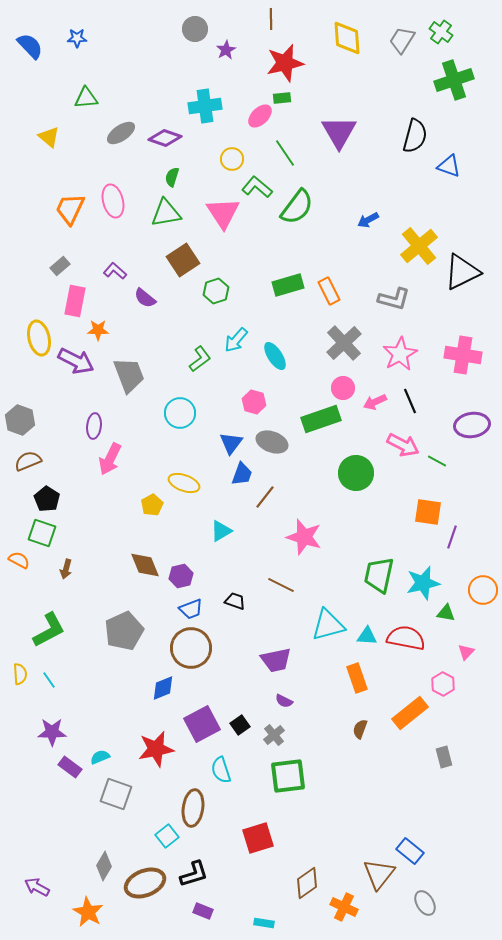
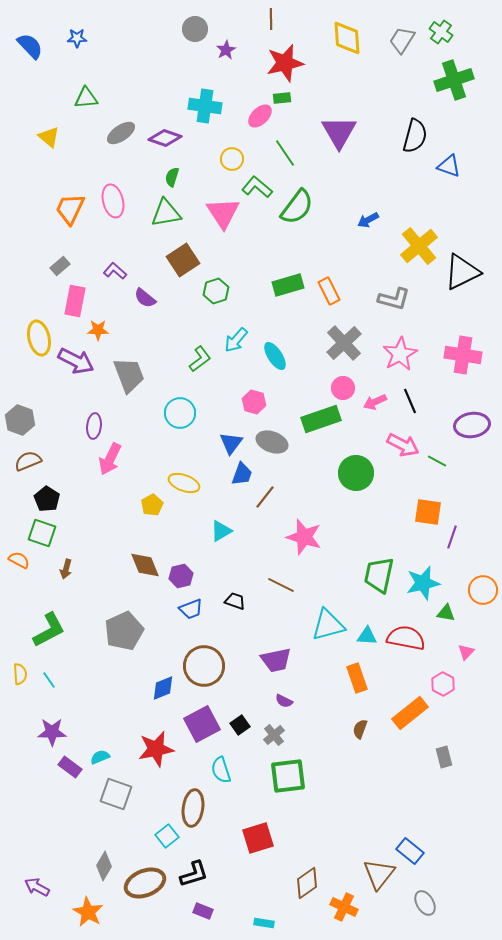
cyan cross at (205, 106): rotated 16 degrees clockwise
brown circle at (191, 648): moved 13 px right, 18 px down
